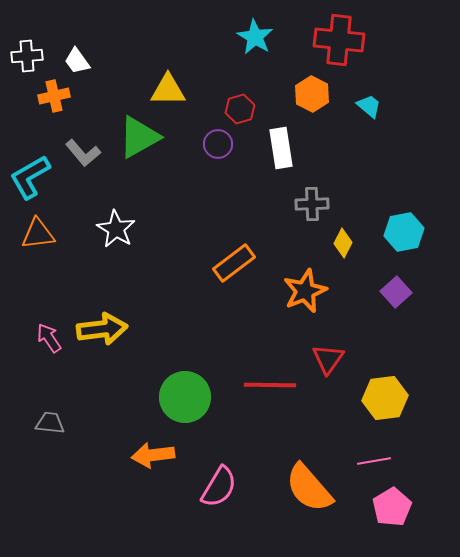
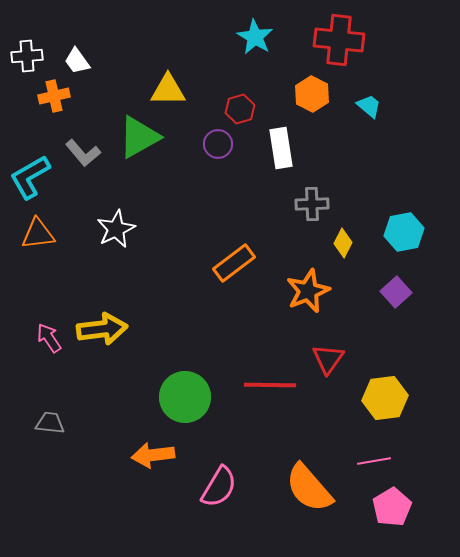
white star: rotated 15 degrees clockwise
orange star: moved 3 px right
